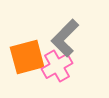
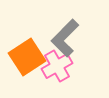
orange square: rotated 18 degrees counterclockwise
